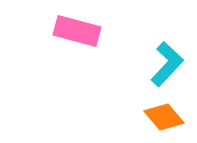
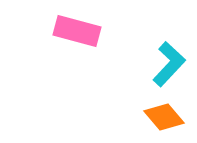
cyan L-shape: moved 2 px right
